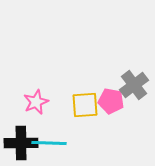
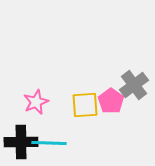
pink pentagon: rotated 25 degrees clockwise
black cross: moved 1 px up
